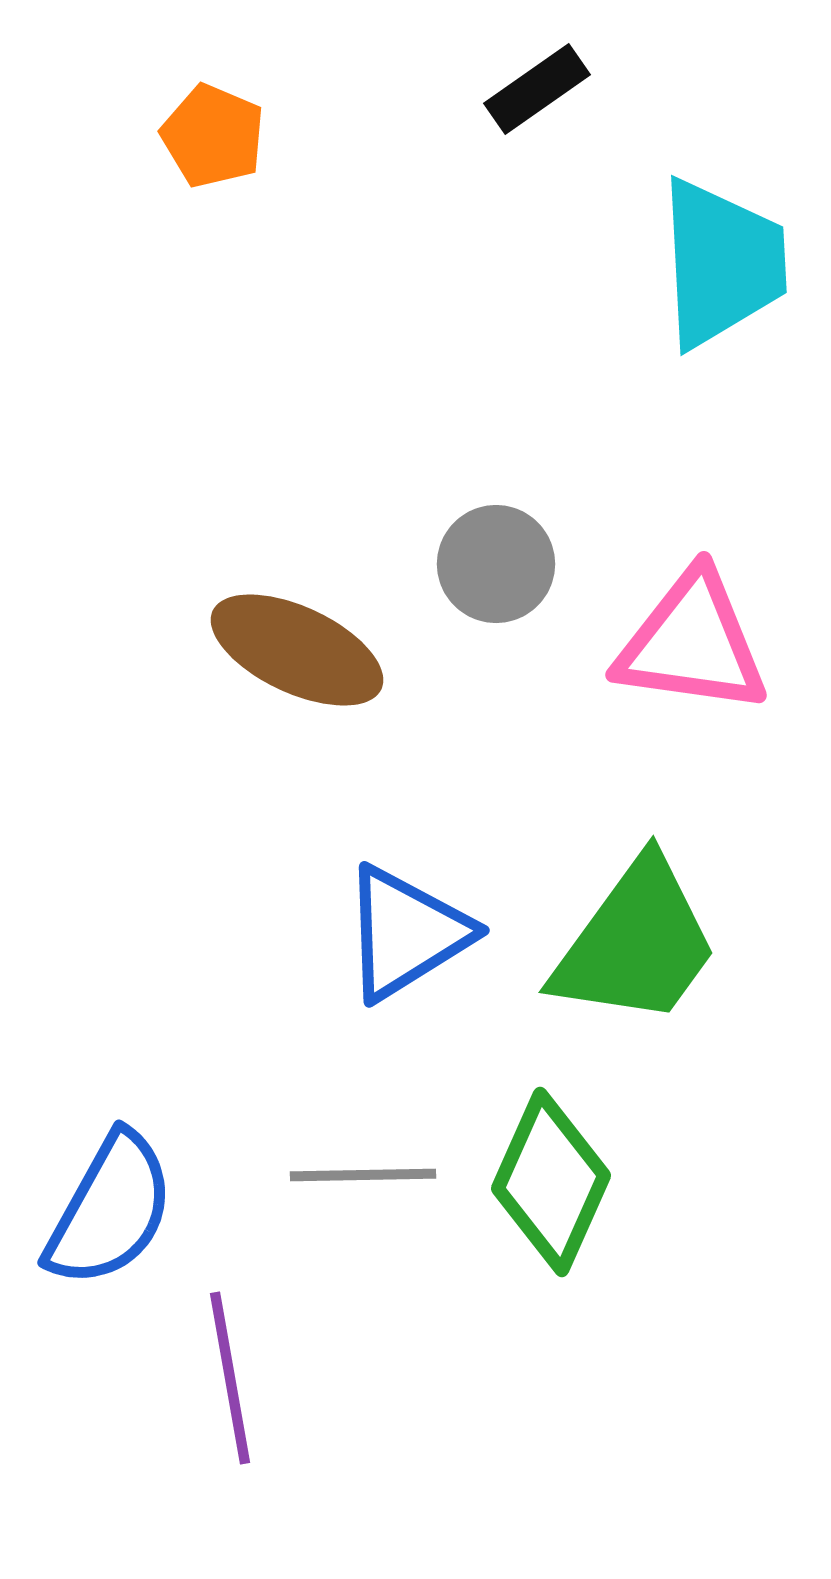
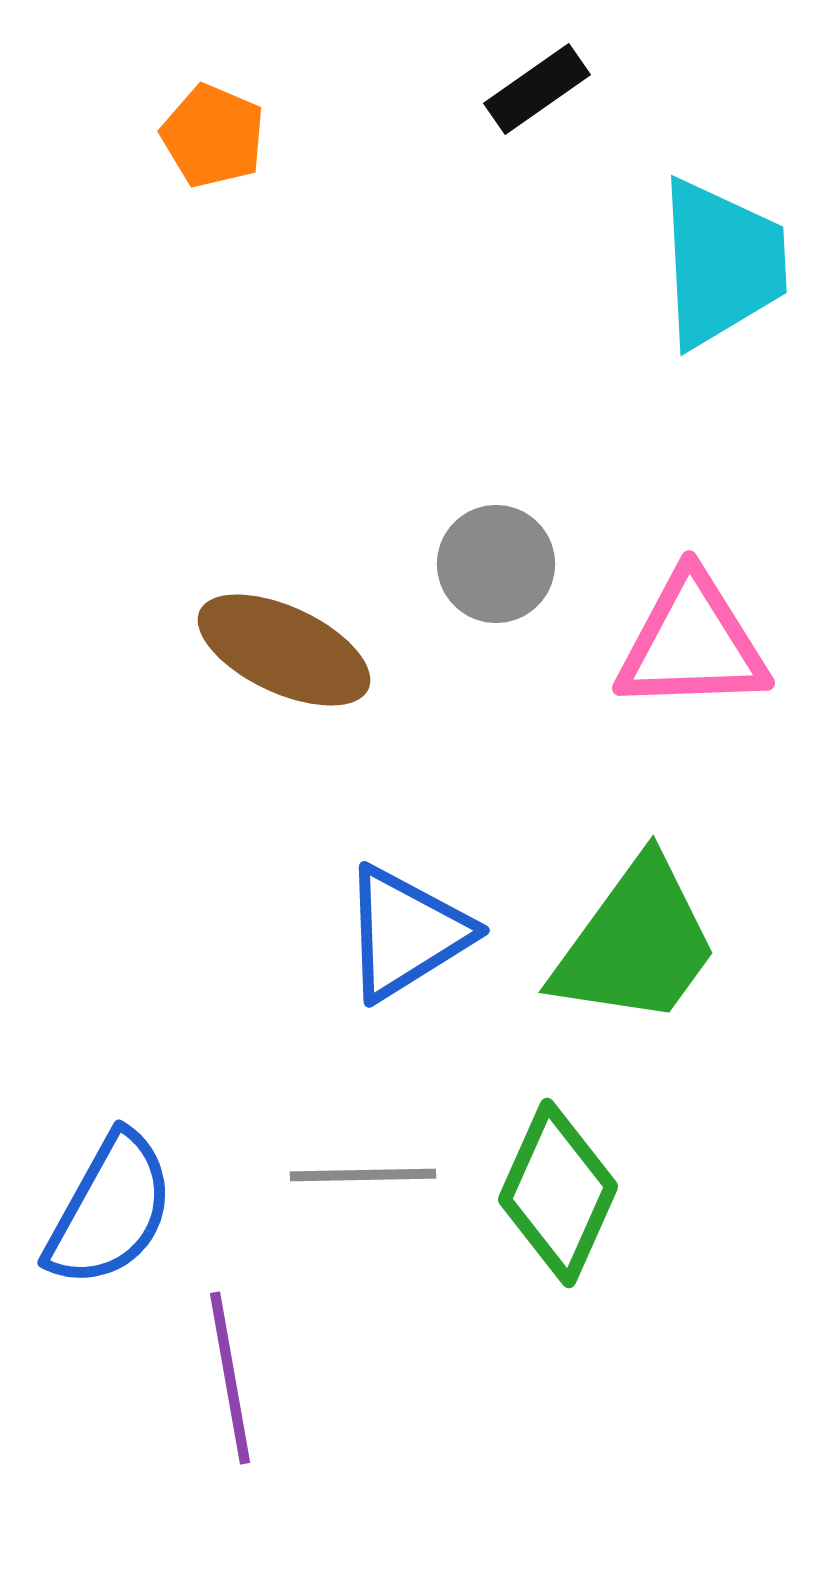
pink triangle: rotated 10 degrees counterclockwise
brown ellipse: moved 13 px left
green diamond: moved 7 px right, 11 px down
